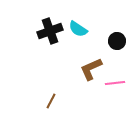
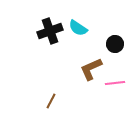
cyan semicircle: moved 1 px up
black circle: moved 2 px left, 3 px down
